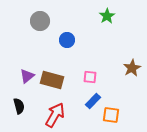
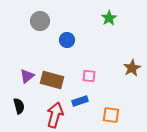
green star: moved 2 px right, 2 px down
pink square: moved 1 px left, 1 px up
blue rectangle: moved 13 px left; rotated 28 degrees clockwise
red arrow: rotated 15 degrees counterclockwise
